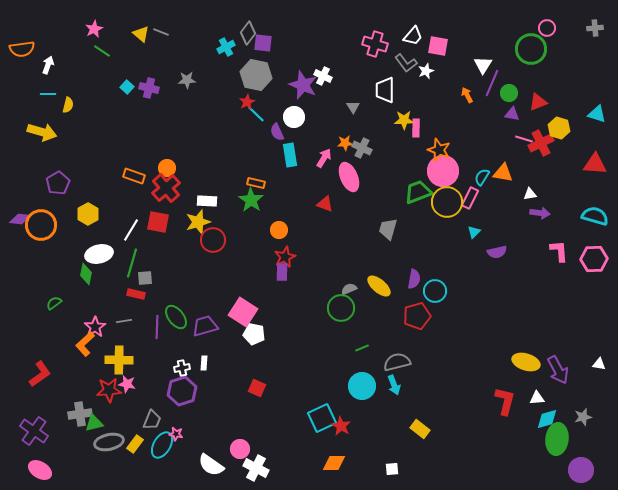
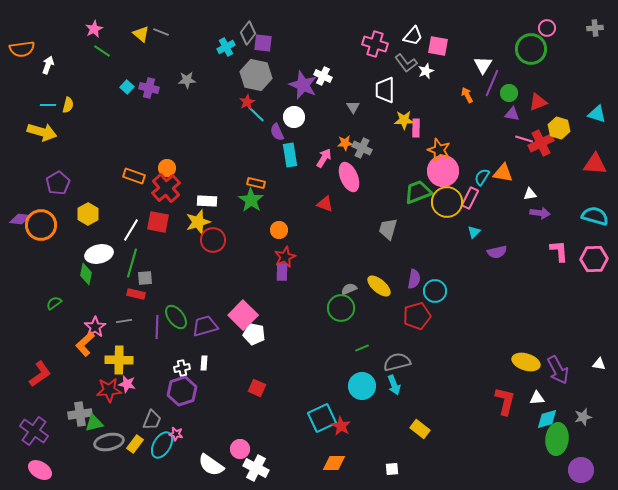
cyan line at (48, 94): moved 11 px down
pink square at (243, 312): moved 3 px down; rotated 12 degrees clockwise
